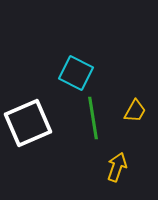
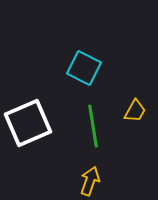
cyan square: moved 8 px right, 5 px up
green line: moved 8 px down
yellow arrow: moved 27 px left, 14 px down
